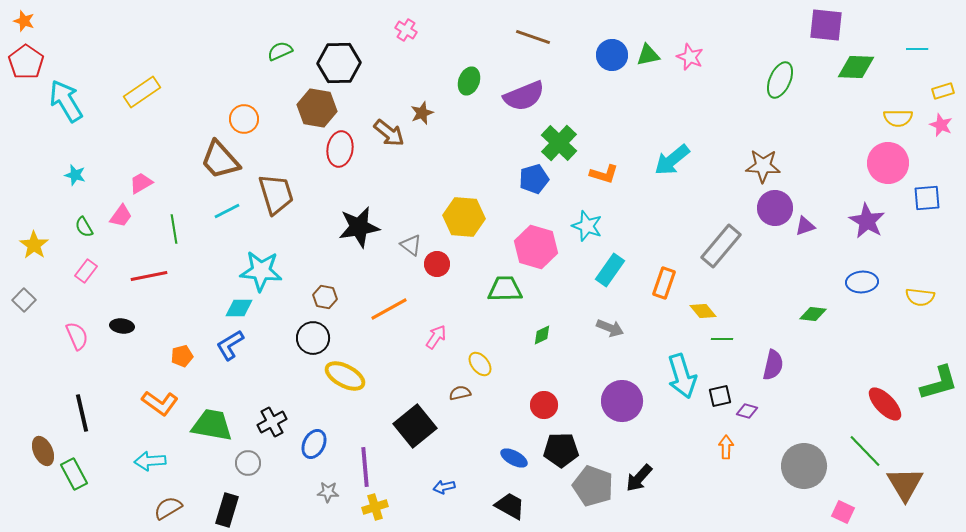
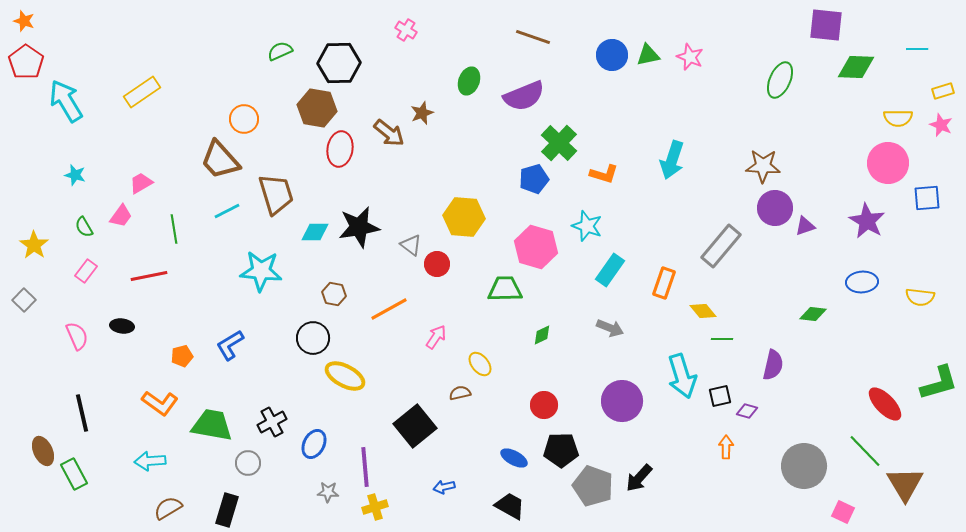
cyan arrow at (672, 160): rotated 33 degrees counterclockwise
brown hexagon at (325, 297): moved 9 px right, 3 px up
cyan diamond at (239, 308): moved 76 px right, 76 px up
